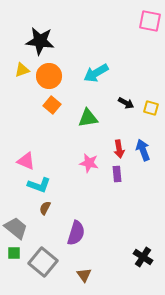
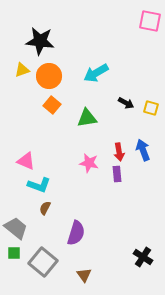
green triangle: moved 1 px left
red arrow: moved 3 px down
